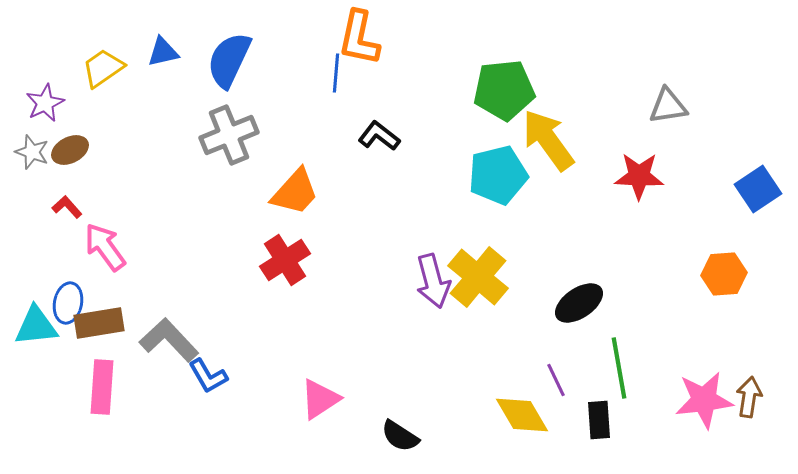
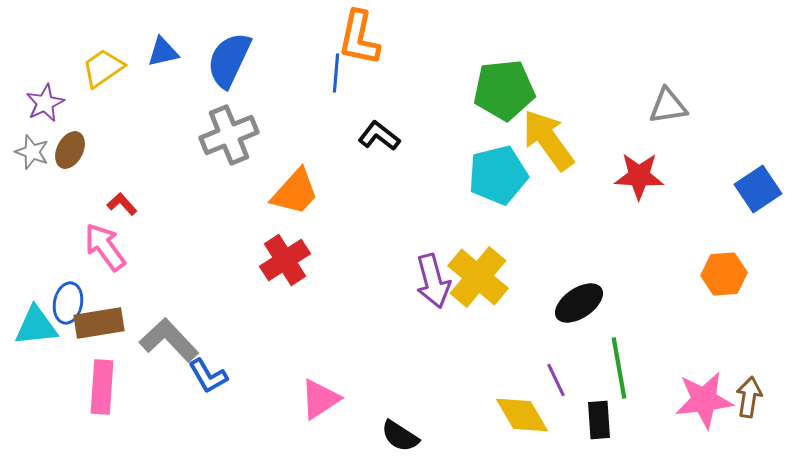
brown ellipse: rotated 36 degrees counterclockwise
red L-shape: moved 55 px right, 3 px up
